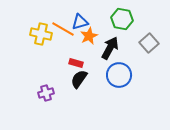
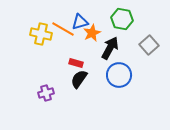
orange star: moved 3 px right, 3 px up
gray square: moved 2 px down
